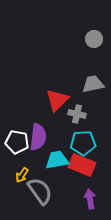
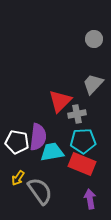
gray trapezoid: rotated 35 degrees counterclockwise
red triangle: moved 3 px right, 1 px down
gray cross: rotated 24 degrees counterclockwise
cyan pentagon: moved 2 px up
cyan trapezoid: moved 5 px left, 8 px up
red rectangle: moved 1 px up
yellow arrow: moved 4 px left, 3 px down
